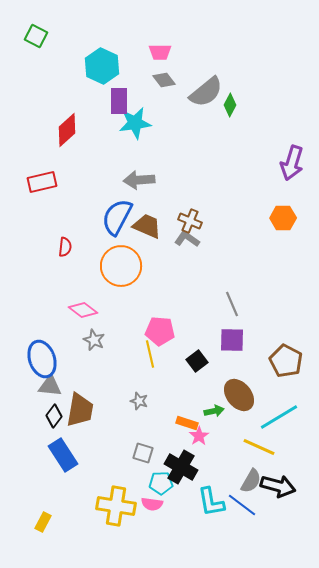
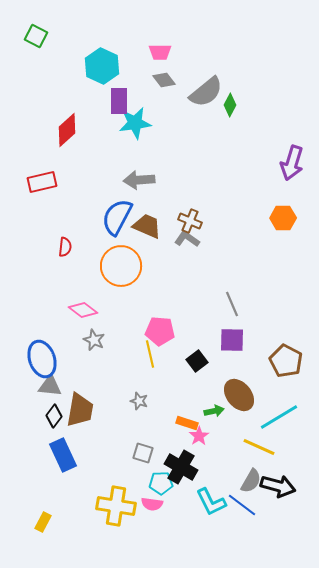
blue rectangle at (63, 455): rotated 8 degrees clockwise
cyan L-shape at (211, 502): rotated 16 degrees counterclockwise
